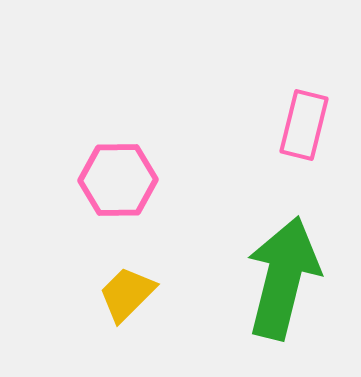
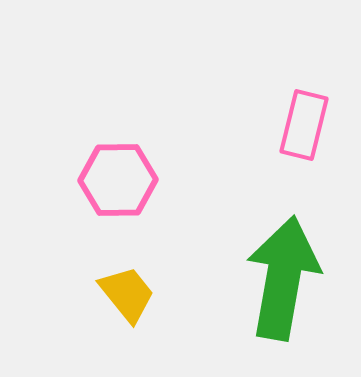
green arrow: rotated 4 degrees counterclockwise
yellow trapezoid: rotated 96 degrees clockwise
